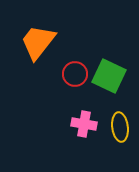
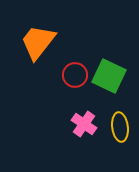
red circle: moved 1 px down
pink cross: rotated 25 degrees clockwise
